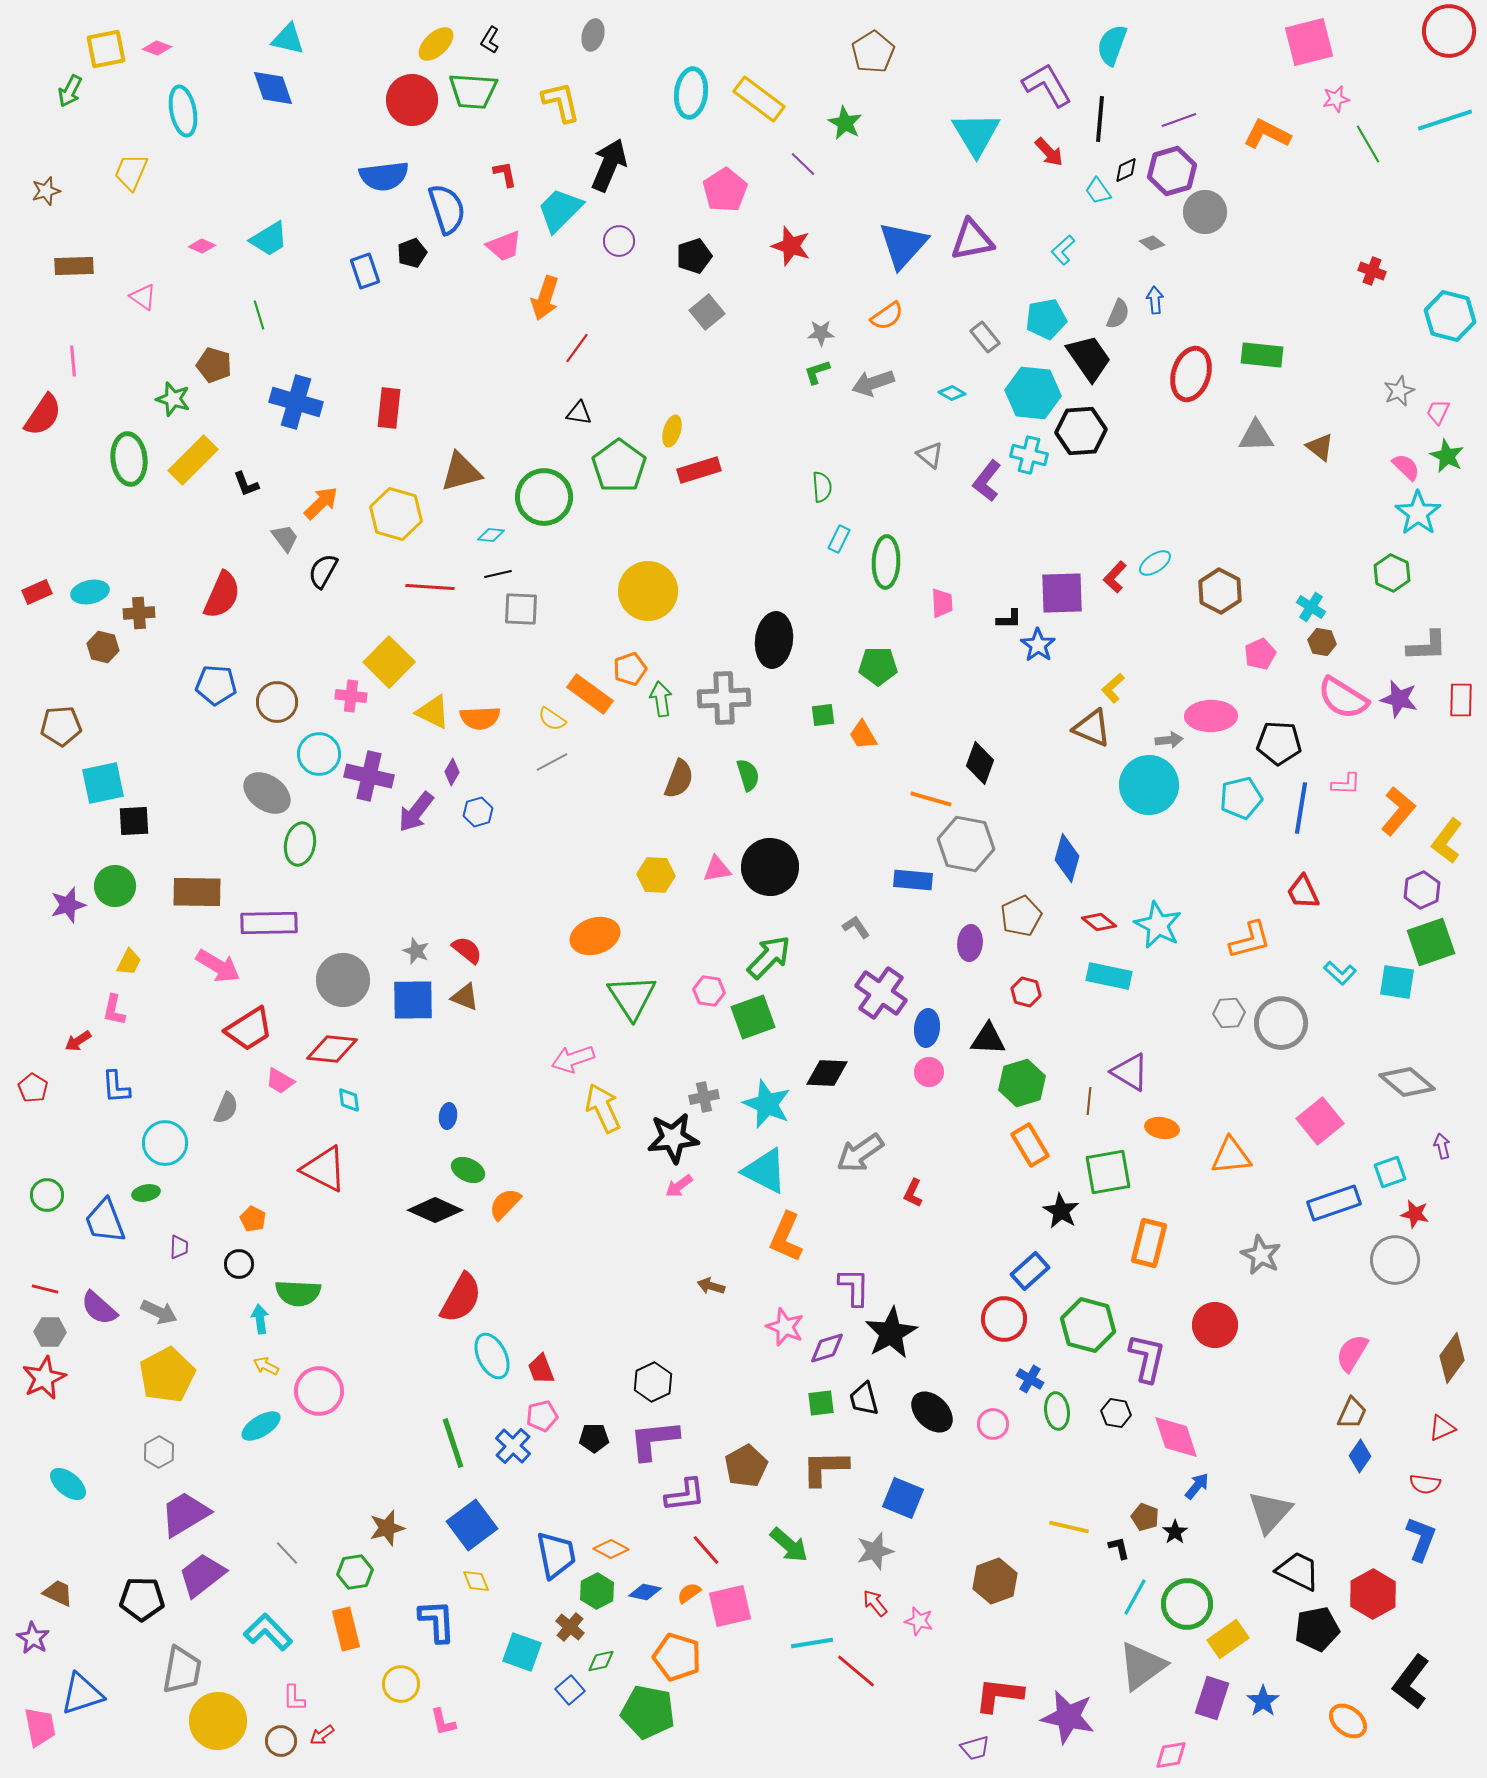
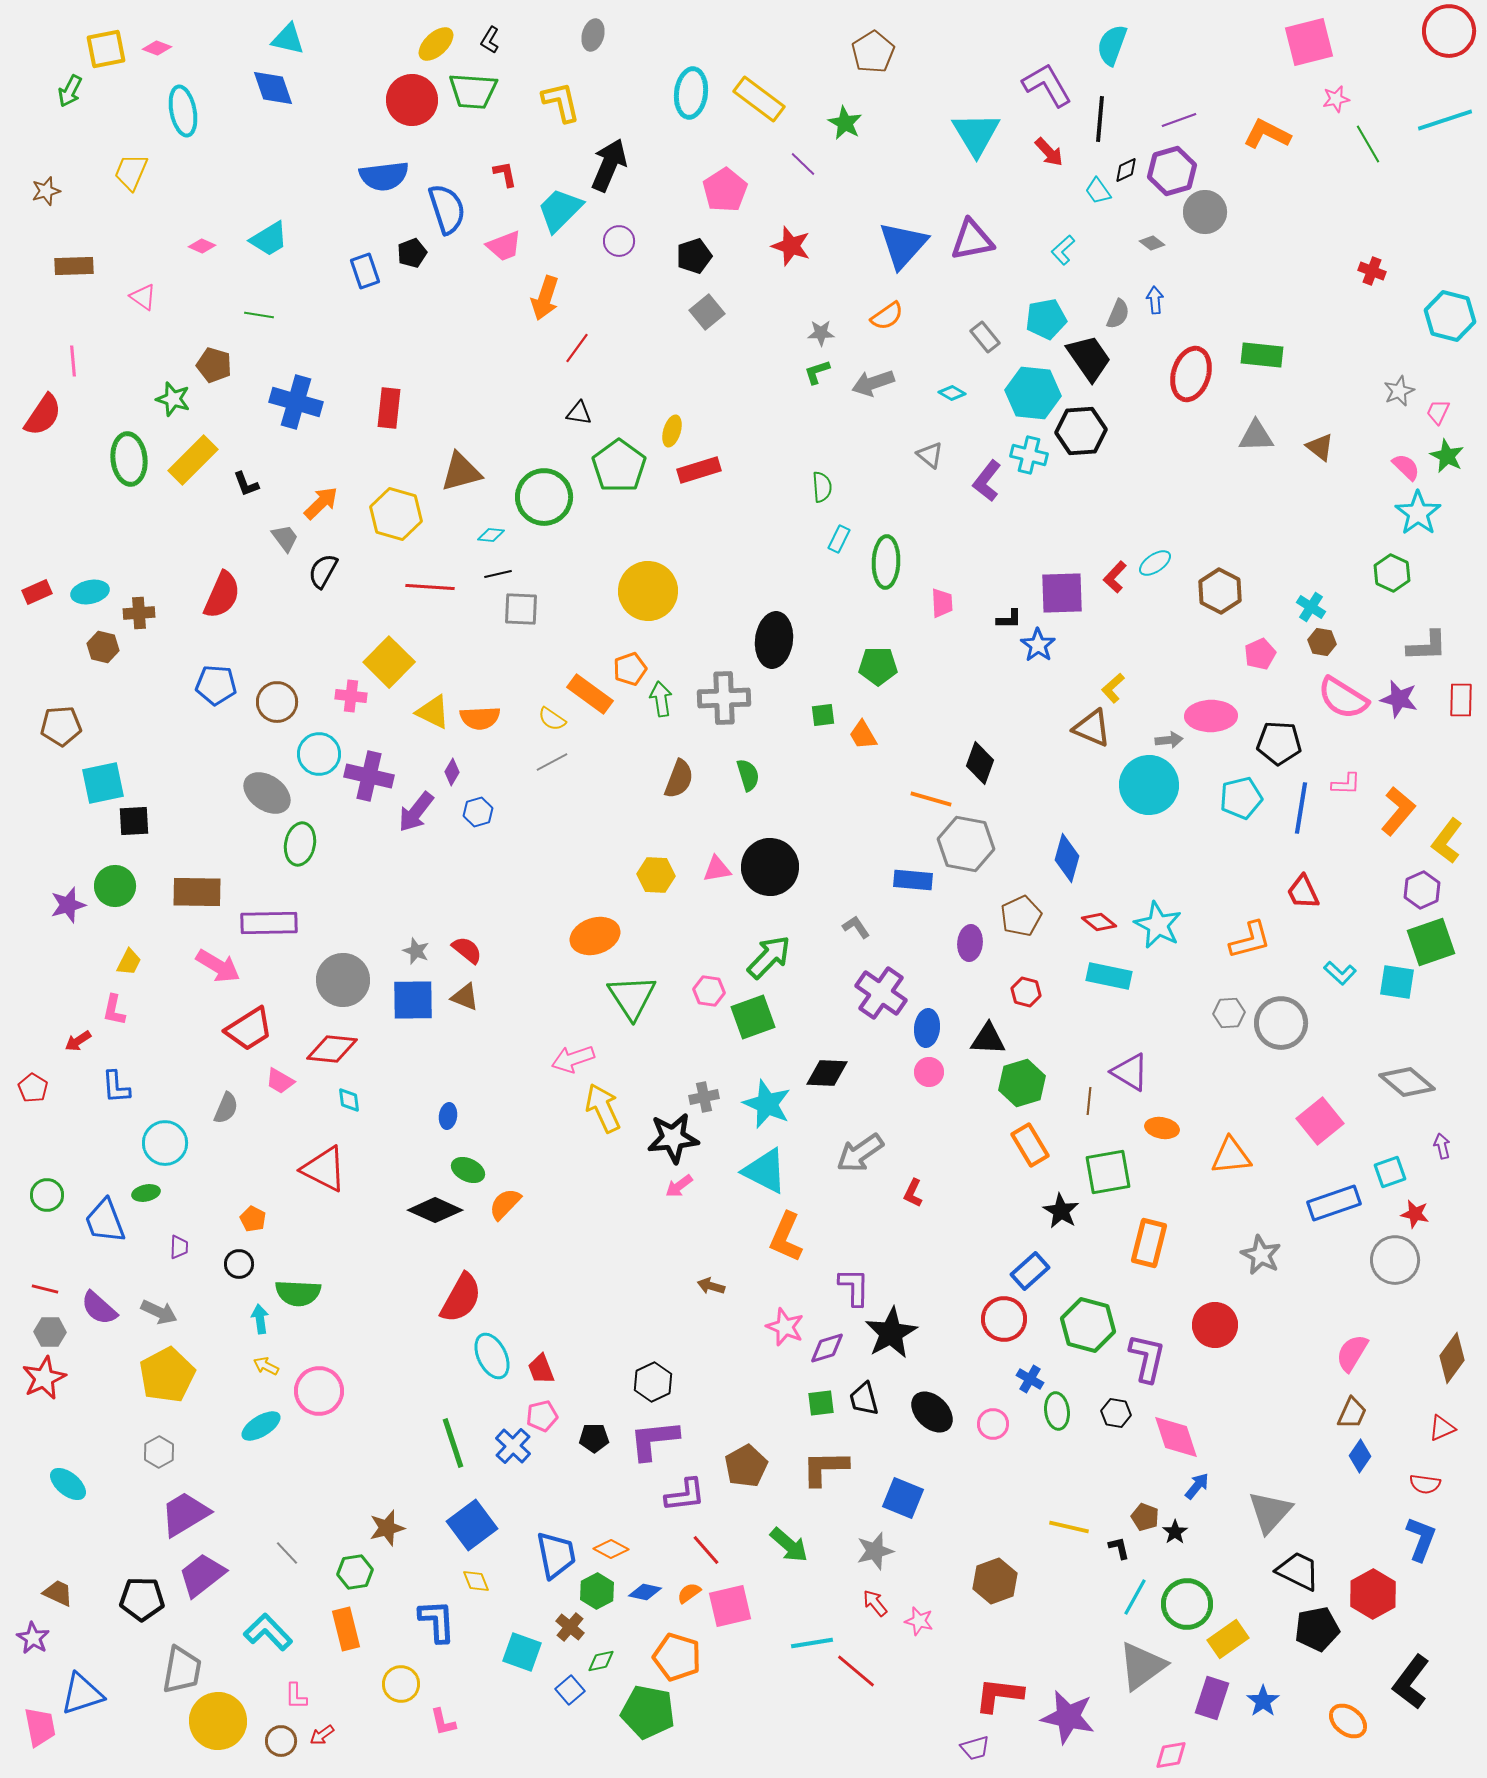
green line at (259, 315): rotated 64 degrees counterclockwise
pink L-shape at (294, 1698): moved 2 px right, 2 px up
